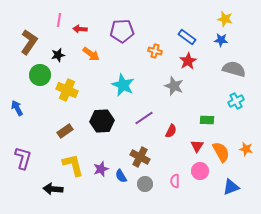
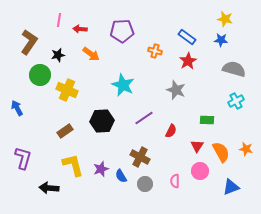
gray star: moved 2 px right, 4 px down
black arrow: moved 4 px left, 1 px up
